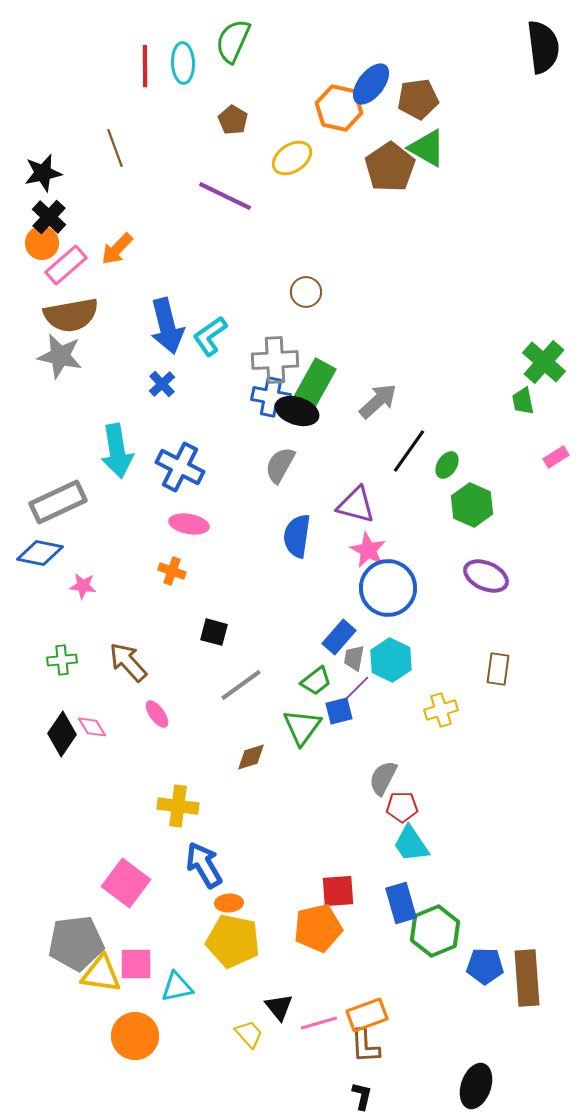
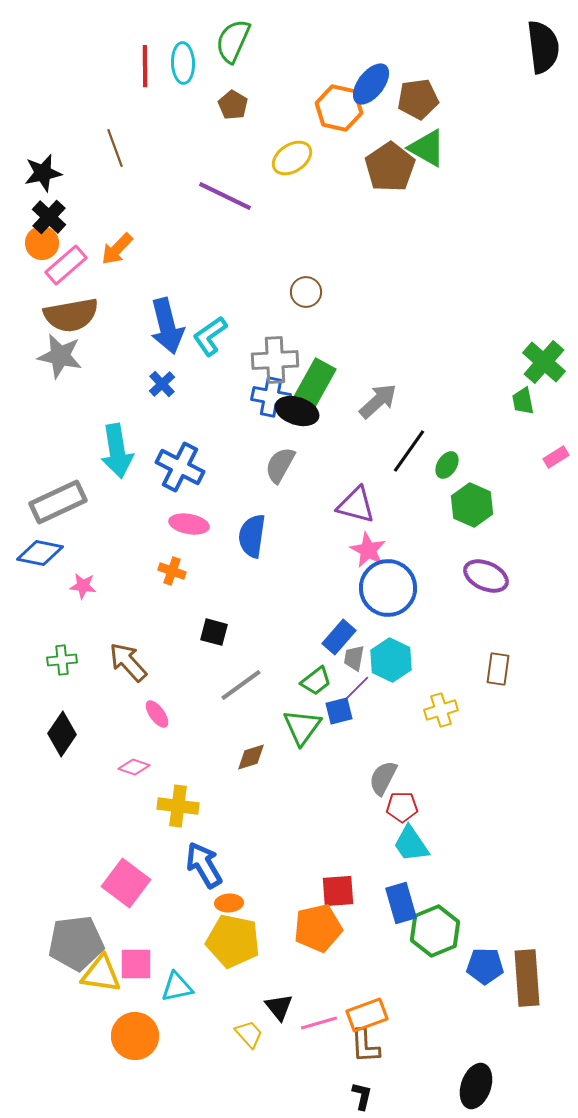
brown pentagon at (233, 120): moved 15 px up
blue semicircle at (297, 536): moved 45 px left
pink diamond at (92, 727): moved 42 px right, 40 px down; rotated 40 degrees counterclockwise
